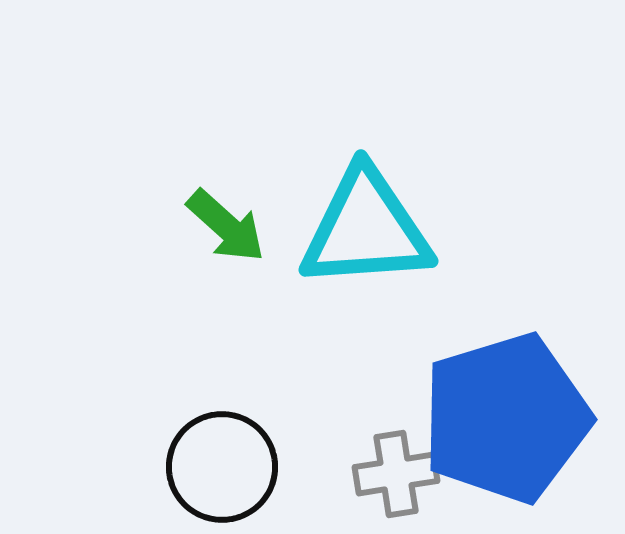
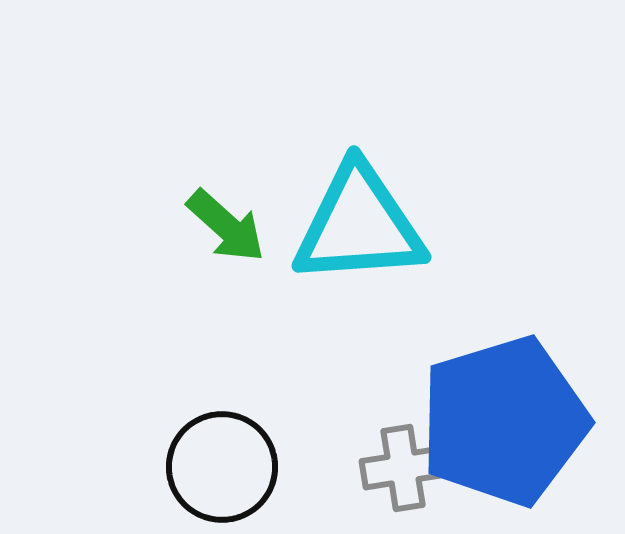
cyan triangle: moved 7 px left, 4 px up
blue pentagon: moved 2 px left, 3 px down
gray cross: moved 7 px right, 6 px up
